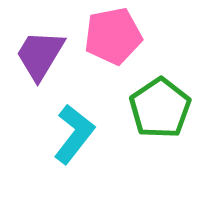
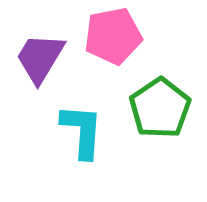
purple trapezoid: moved 3 px down
cyan L-shape: moved 8 px right, 3 px up; rotated 34 degrees counterclockwise
